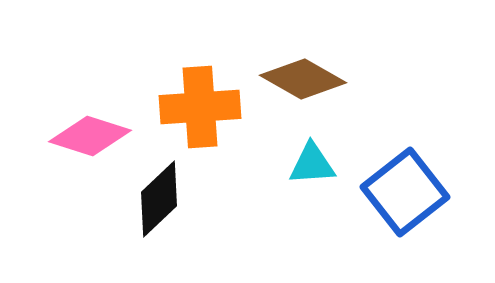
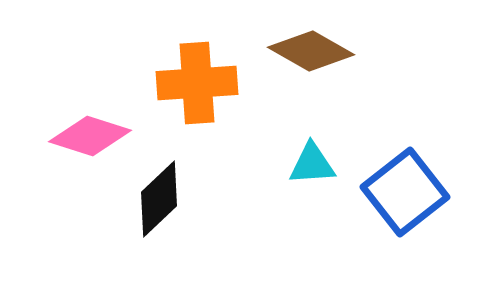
brown diamond: moved 8 px right, 28 px up
orange cross: moved 3 px left, 24 px up
